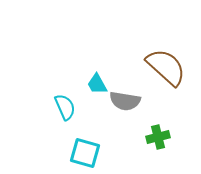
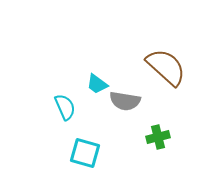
cyan trapezoid: rotated 25 degrees counterclockwise
